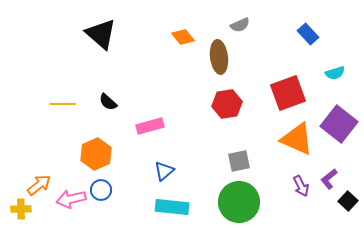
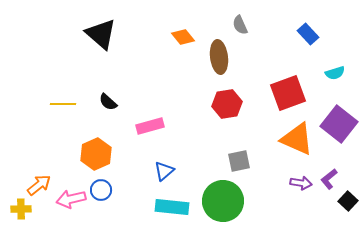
gray semicircle: rotated 90 degrees clockwise
purple arrow: moved 3 px up; rotated 55 degrees counterclockwise
green circle: moved 16 px left, 1 px up
